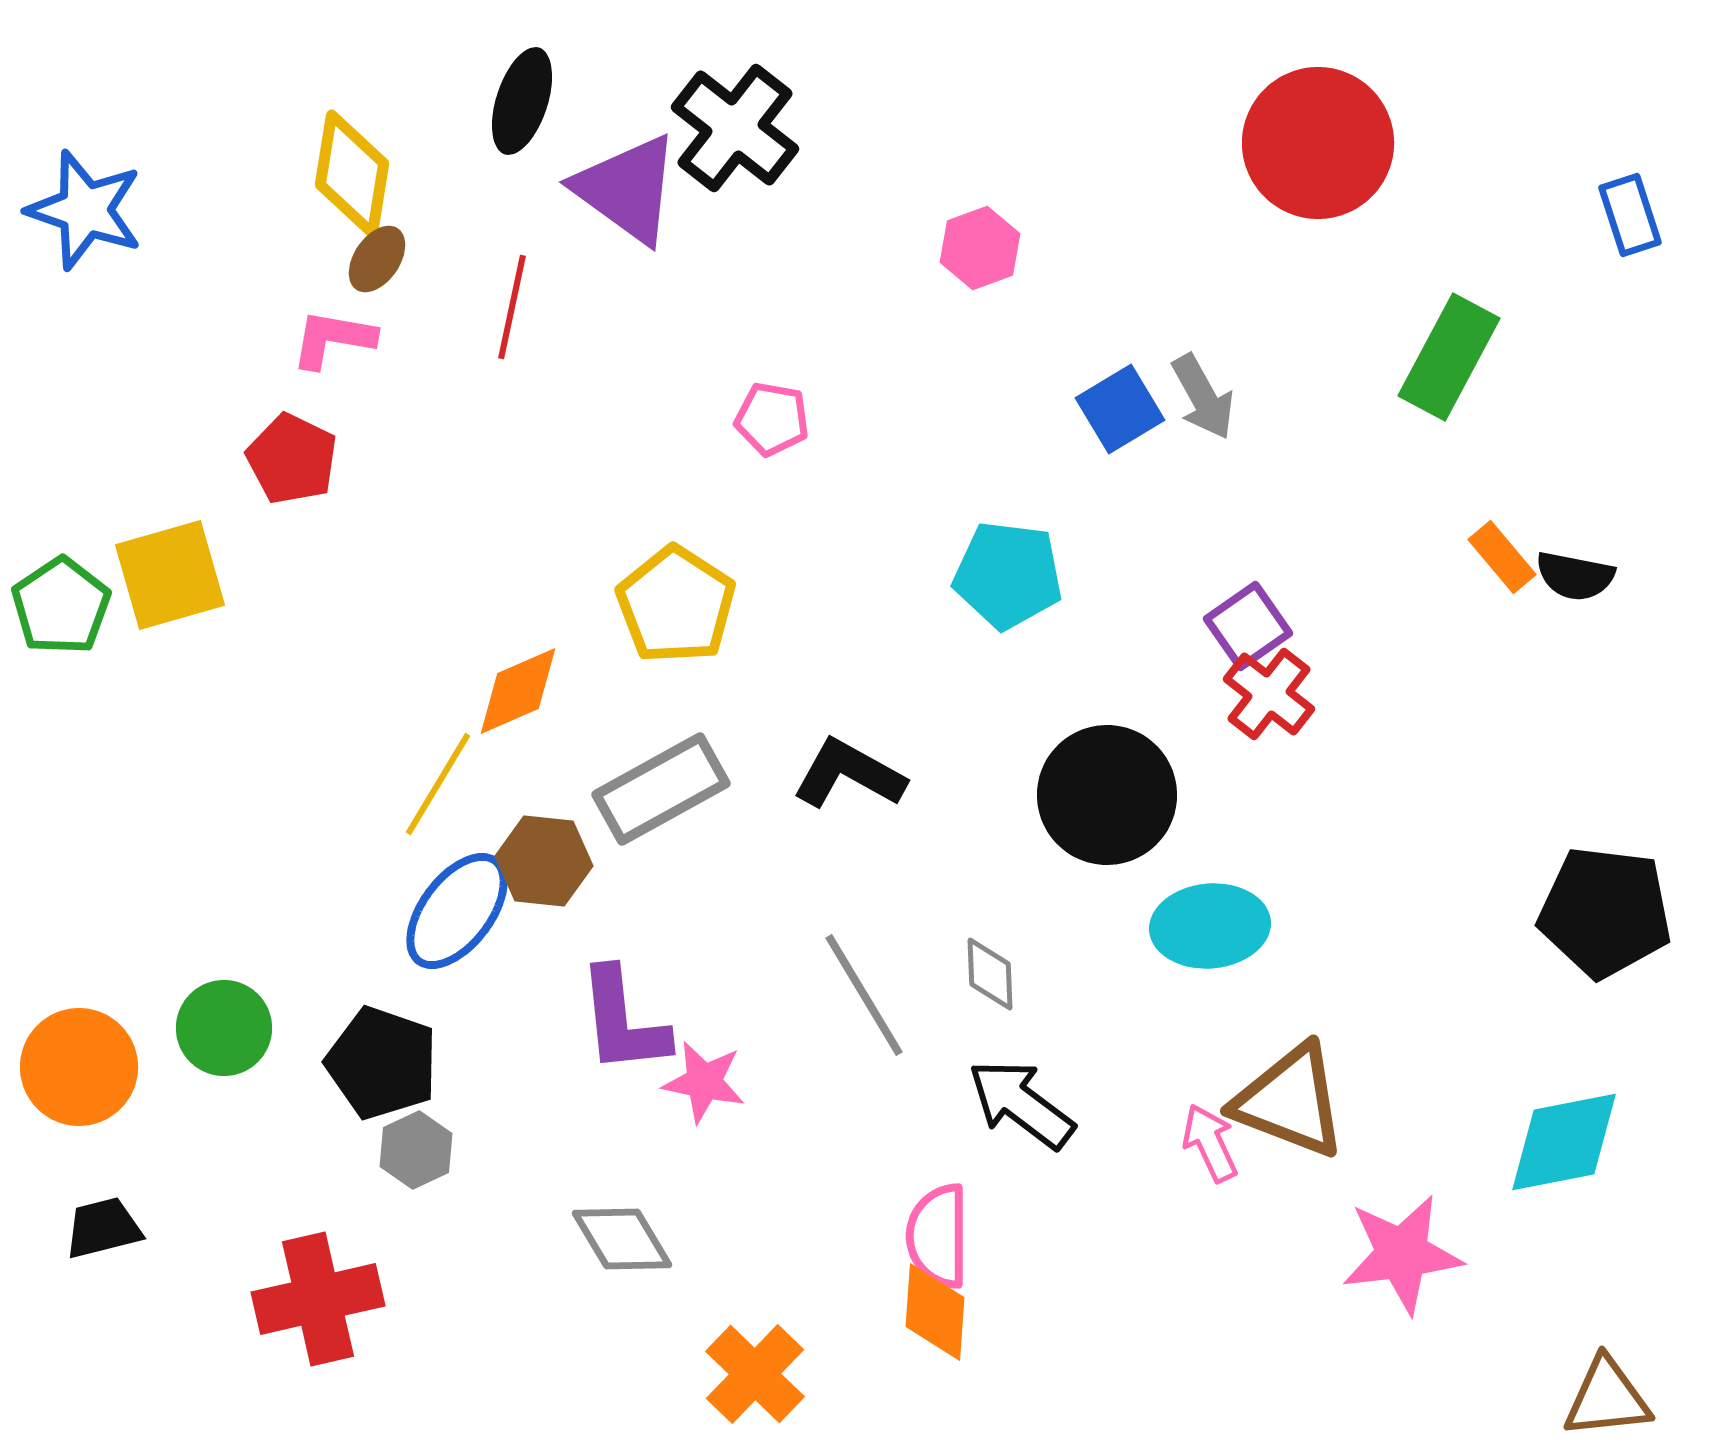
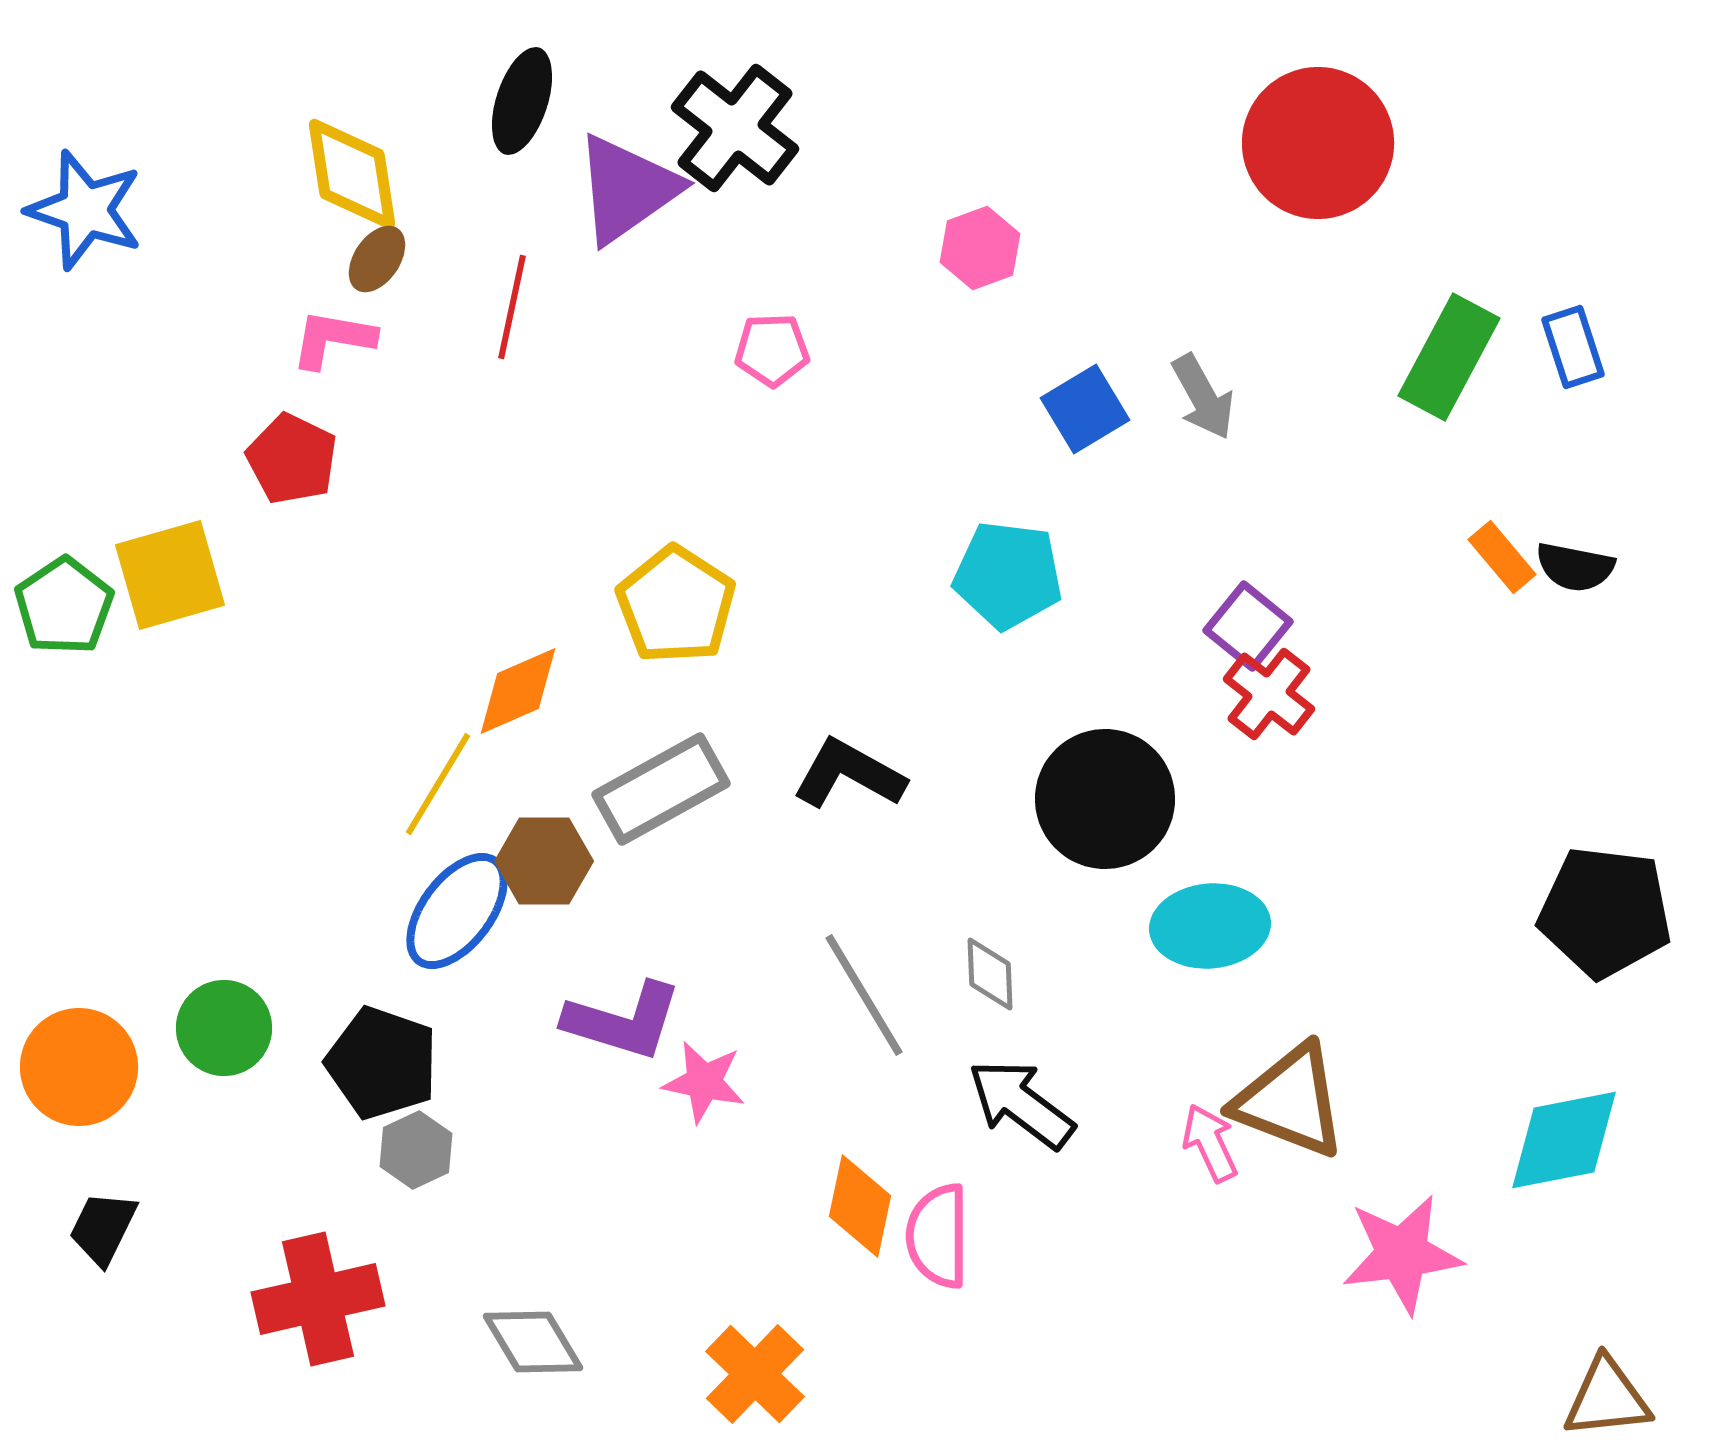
yellow diamond at (352, 174): rotated 18 degrees counterclockwise
purple triangle at (627, 189): rotated 49 degrees clockwise
blue rectangle at (1630, 215): moved 57 px left, 132 px down
blue square at (1120, 409): moved 35 px left
pink pentagon at (772, 419): moved 69 px up; rotated 12 degrees counterclockwise
black semicircle at (1575, 576): moved 9 px up
green pentagon at (61, 606): moved 3 px right
purple square at (1248, 626): rotated 16 degrees counterclockwise
black circle at (1107, 795): moved 2 px left, 4 px down
brown hexagon at (544, 861): rotated 6 degrees counterclockwise
purple L-shape at (623, 1021): rotated 67 degrees counterclockwise
cyan diamond at (1564, 1142): moved 2 px up
black trapezoid at (103, 1228): rotated 50 degrees counterclockwise
gray diamond at (622, 1239): moved 89 px left, 103 px down
orange diamond at (935, 1312): moved 75 px left, 106 px up; rotated 8 degrees clockwise
